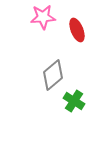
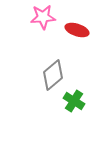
red ellipse: rotated 50 degrees counterclockwise
